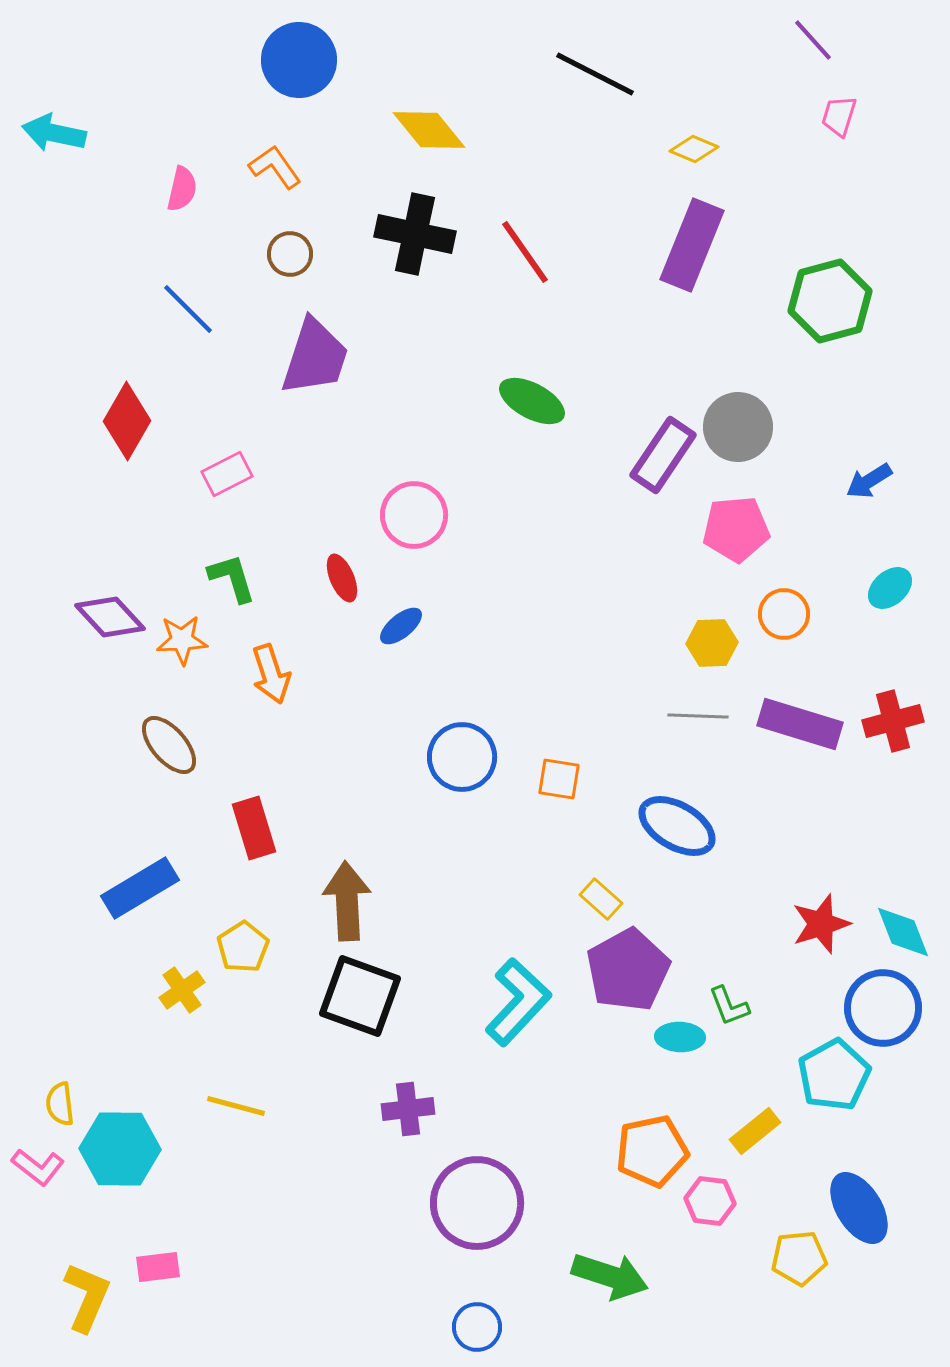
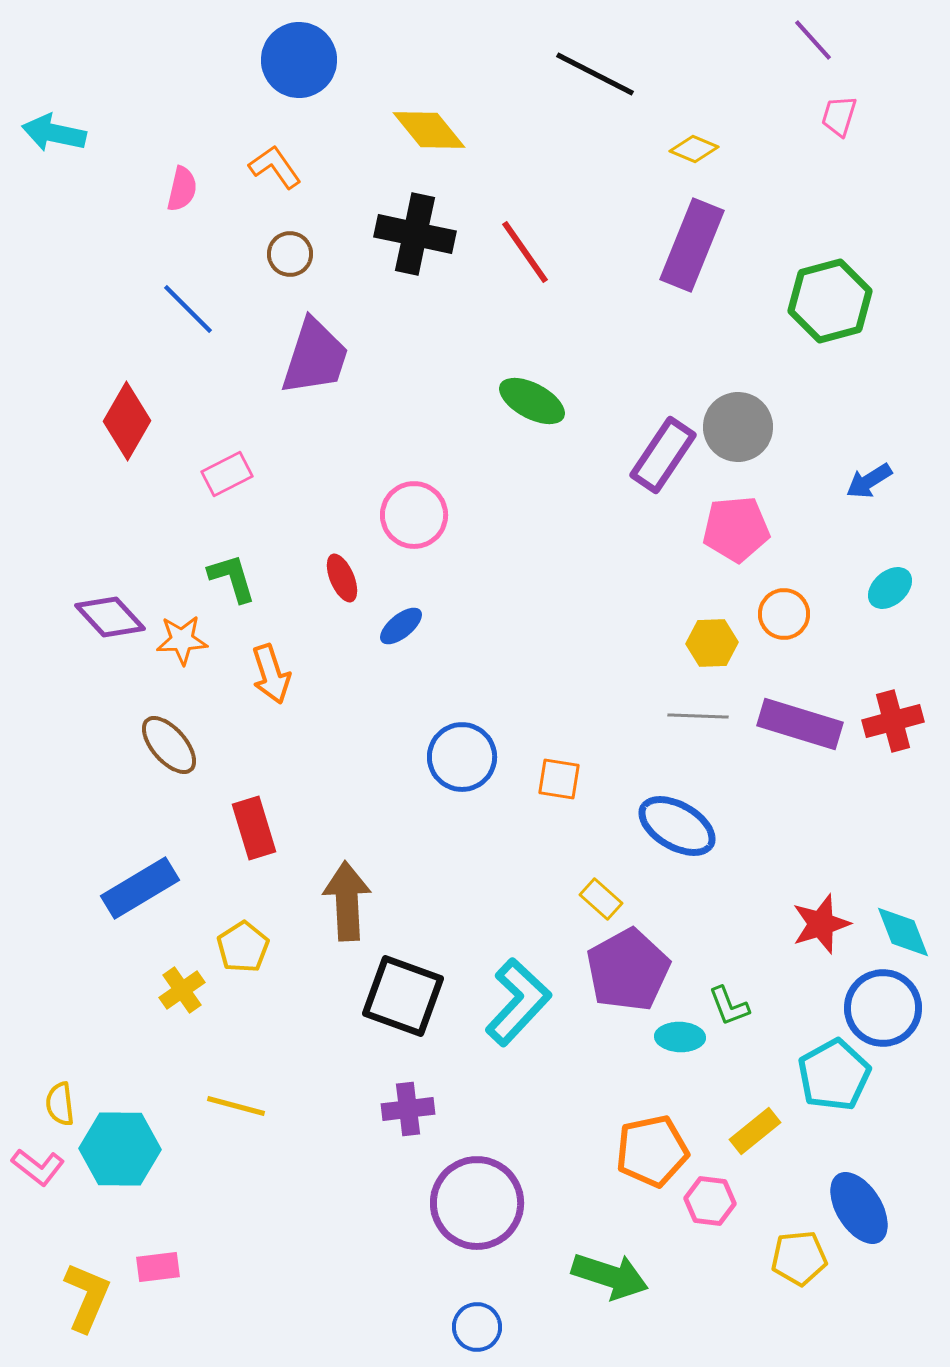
black square at (360, 996): moved 43 px right
